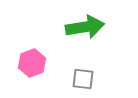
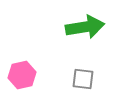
pink hexagon: moved 10 px left, 12 px down; rotated 8 degrees clockwise
